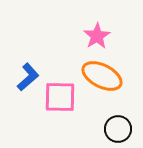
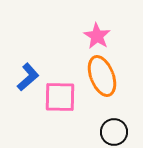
pink star: rotated 8 degrees counterclockwise
orange ellipse: rotated 42 degrees clockwise
black circle: moved 4 px left, 3 px down
